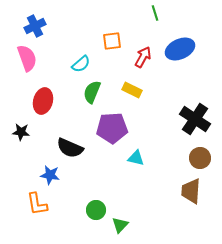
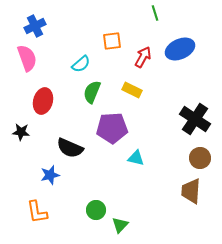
blue star: rotated 24 degrees counterclockwise
orange L-shape: moved 8 px down
